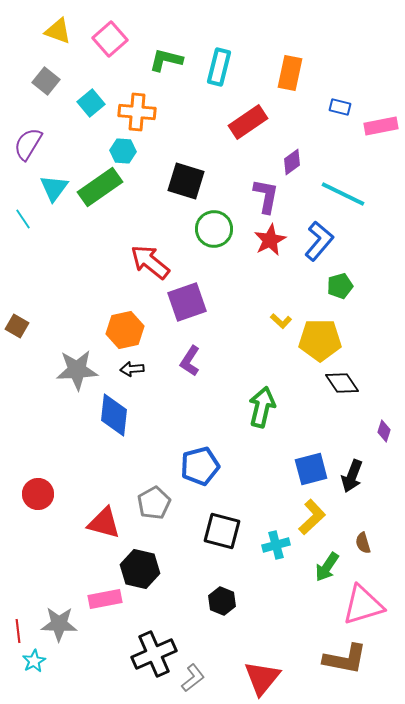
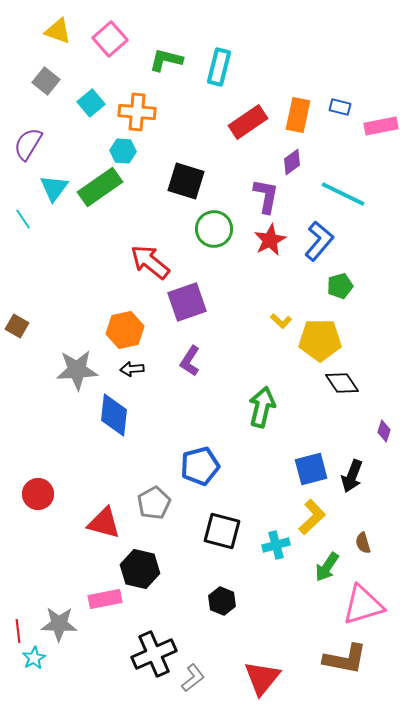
orange rectangle at (290, 73): moved 8 px right, 42 px down
cyan star at (34, 661): moved 3 px up
